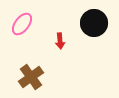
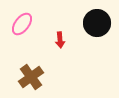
black circle: moved 3 px right
red arrow: moved 1 px up
